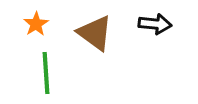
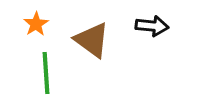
black arrow: moved 3 px left, 2 px down
brown triangle: moved 3 px left, 7 px down
